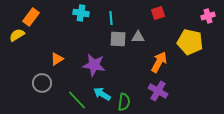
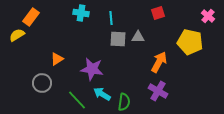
pink cross: rotated 32 degrees counterclockwise
purple star: moved 2 px left, 4 px down
